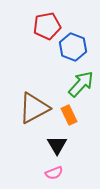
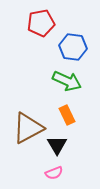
red pentagon: moved 6 px left, 3 px up
blue hexagon: rotated 12 degrees counterclockwise
green arrow: moved 14 px left, 3 px up; rotated 72 degrees clockwise
brown triangle: moved 6 px left, 20 px down
orange rectangle: moved 2 px left
